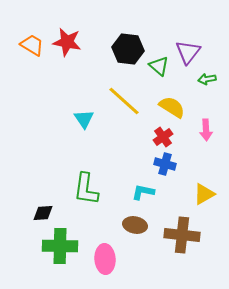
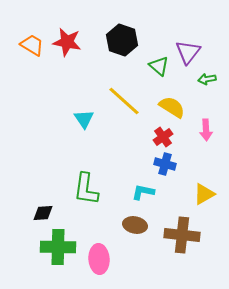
black hexagon: moved 6 px left, 9 px up; rotated 12 degrees clockwise
green cross: moved 2 px left, 1 px down
pink ellipse: moved 6 px left
